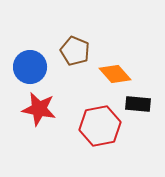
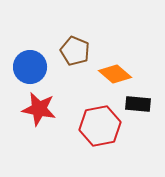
orange diamond: rotated 8 degrees counterclockwise
